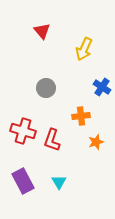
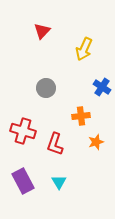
red triangle: rotated 24 degrees clockwise
red L-shape: moved 3 px right, 4 px down
